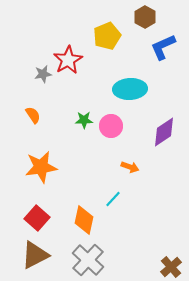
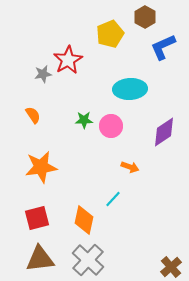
yellow pentagon: moved 3 px right, 2 px up
red square: rotated 35 degrees clockwise
brown triangle: moved 5 px right, 4 px down; rotated 20 degrees clockwise
